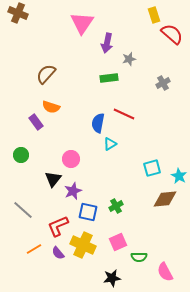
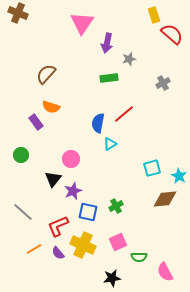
red line: rotated 65 degrees counterclockwise
gray line: moved 2 px down
